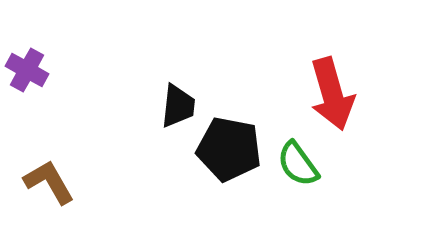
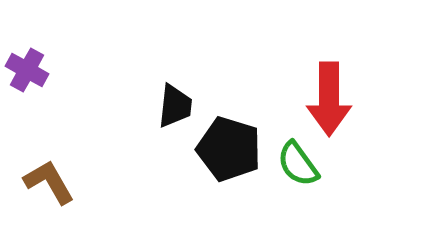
red arrow: moved 3 px left, 5 px down; rotated 16 degrees clockwise
black trapezoid: moved 3 px left
black pentagon: rotated 6 degrees clockwise
